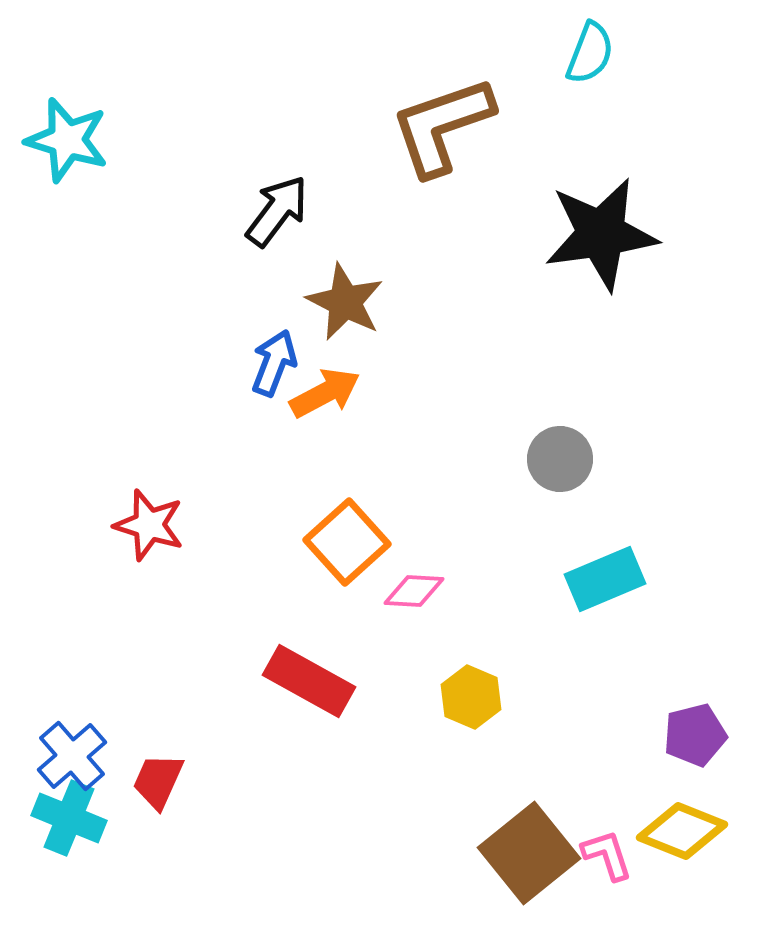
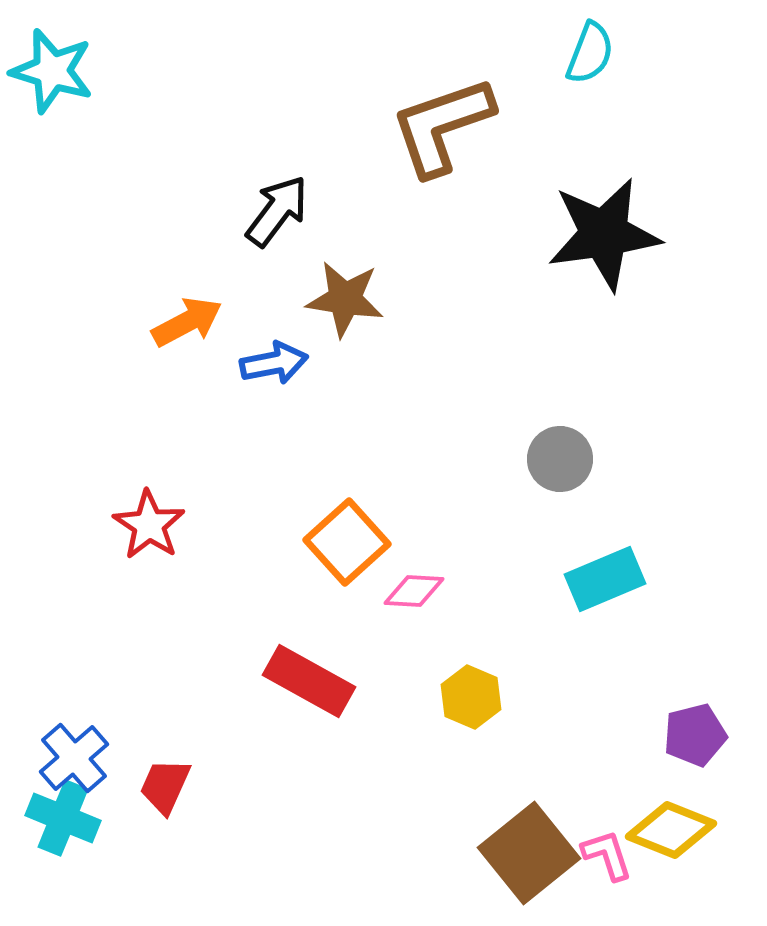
cyan star: moved 15 px left, 69 px up
black star: moved 3 px right
brown star: moved 3 px up; rotated 18 degrees counterclockwise
blue arrow: rotated 58 degrees clockwise
orange arrow: moved 138 px left, 71 px up
red star: rotated 16 degrees clockwise
blue cross: moved 2 px right, 2 px down
red trapezoid: moved 7 px right, 5 px down
cyan cross: moved 6 px left
yellow diamond: moved 11 px left, 1 px up
